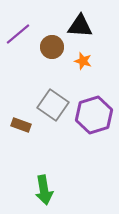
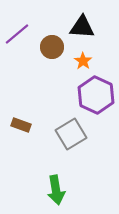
black triangle: moved 2 px right, 1 px down
purple line: moved 1 px left
orange star: rotated 18 degrees clockwise
gray square: moved 18 px right, 29 px down; rotated 24 degrees clockwise
purple hexagon: moved 2 px right, 20 px up; rotated 18 degrees counterclockwise
green arrow: moved 12 px right
